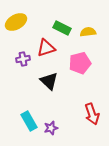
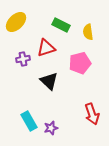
yellow ellipse: rotated 15 degrees counterclockwise
green rectangle: moved 1 px left, 3 px up
yellow semicircle: rotated 91 degrees counterclockwise
